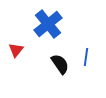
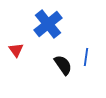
red triangle: rotated 14 degrees counterclockwise
black semicircle: moved 3 px right, 1 px down
